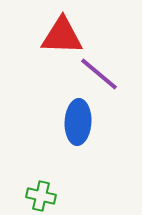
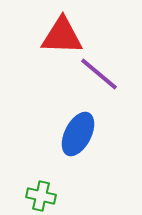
blue ellipse: moved 12 px down; rotated 24 degrees clockwise
